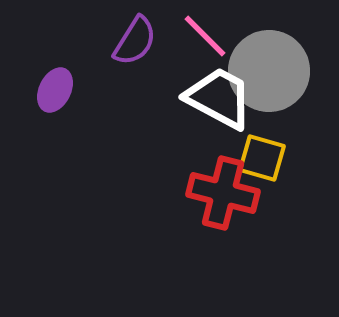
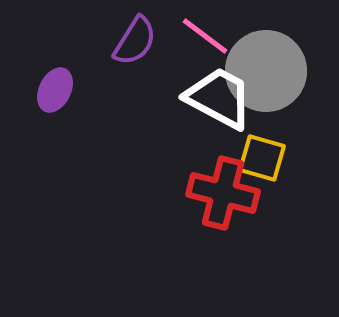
pink line: rotated 8 degrees counterclockwise
gray circle: moved 3 px left
